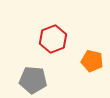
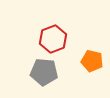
gray pentagon: moved 11 px right, 8 px up
